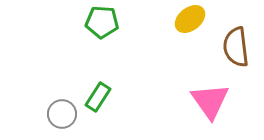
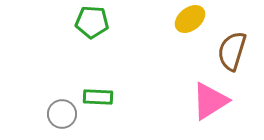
green pentagon: moved 10 px left
brown semicircle: moved 4 px left, 4 px down; rotated 24 degrees clockwise
green rectangle: rotated 60 degrees clockwise
pink triangle: rotated 33 degrees clockwise
